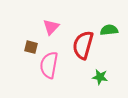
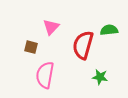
pink semicircle: moved 4 px left, 10 px down
